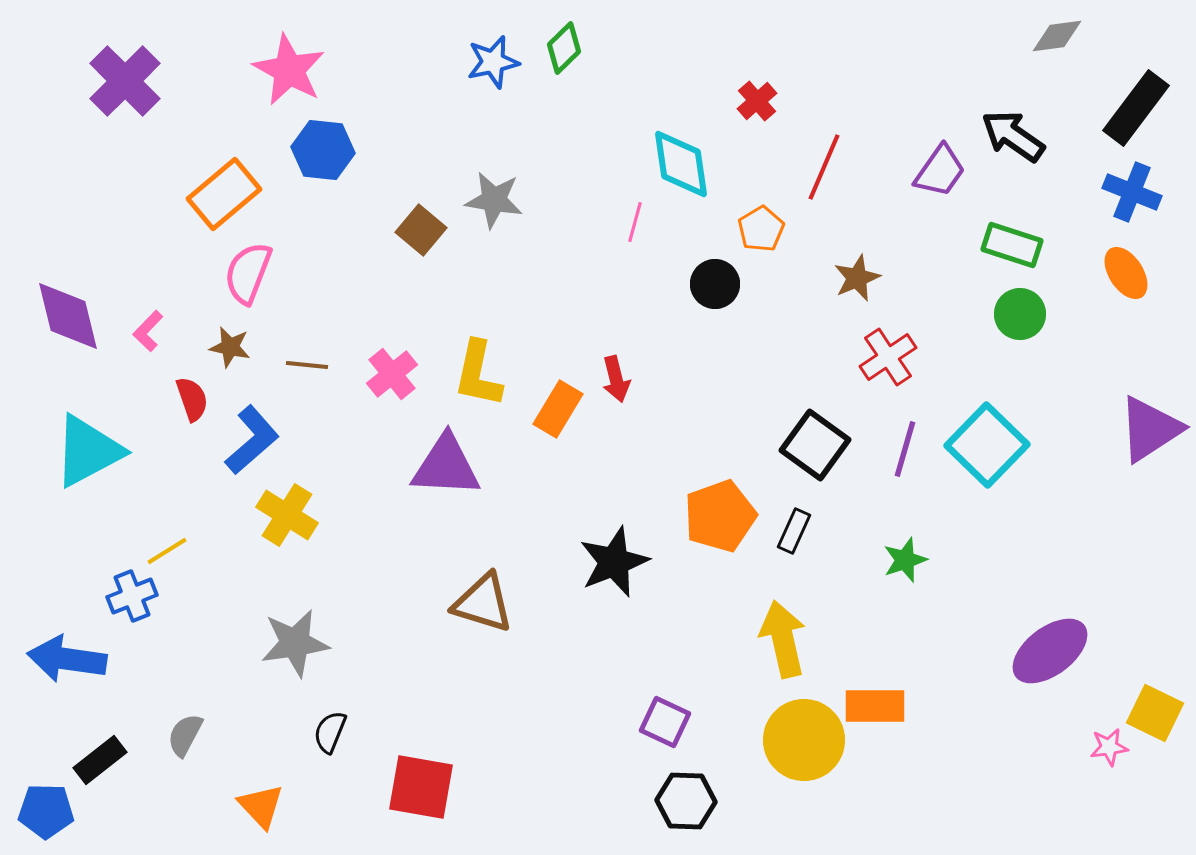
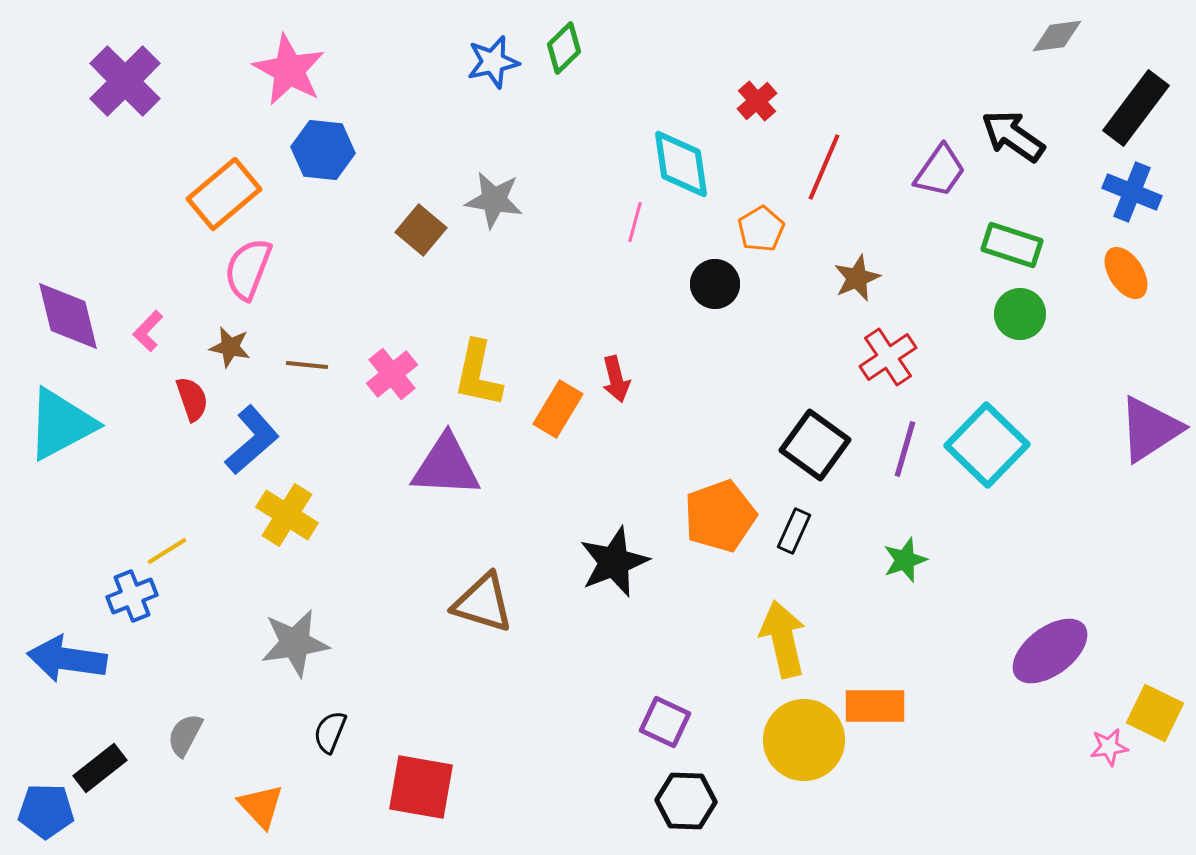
pink semicircle at (248, 273): moved 4 px up
cyan triangle at (88, 451): moved 27 px left, 27 px up
black rectangle at (100, 760): moved 8 px down
